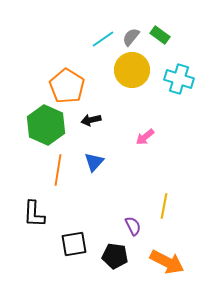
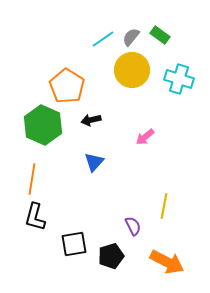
green hexagon: moved 3 px left
orange line: moved 26 px left, 9 px down
black L-shape: moved 1 px right, 3 px down; rotated 12 degrees clockwise
black pentagon: moved 4 px left; rotated 25 degrees counterclockwise
